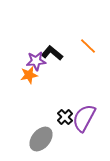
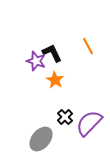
orange line: rotated 18 degrees clockwise
black L-shape: rotated 25 degrees clockwise
purple star: rotated 24 degrees clockwise
orange star: moved 26 px right, 5 px down; rotated 30 degrees counterclockwise
purple semicircle: moved 5 px right, 5 px down; rotated 16 degrees clockwise
